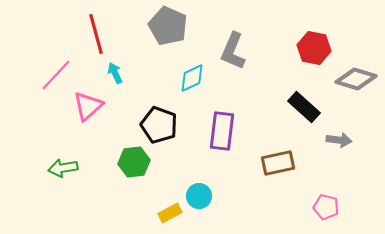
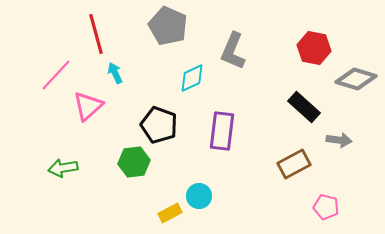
brown rectangle: moved 16 px right, 1 px down; rotated 16 degrees counterclockwise
